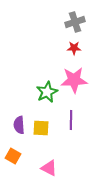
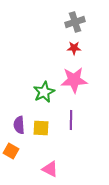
green star: moved 3 px left
orange square: moved 2 px left, 5 px up
pink triangle: moved 1 px right, 1 px down
